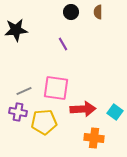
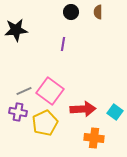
purple line: rotated 40 degrees clockwise
pink square: moved 6 px left, 3 px down; rotated 28 degrees clockwise
yellow pentagon: moved 1 px right, 1 px down; rotated 20 degrees counterclockwise
